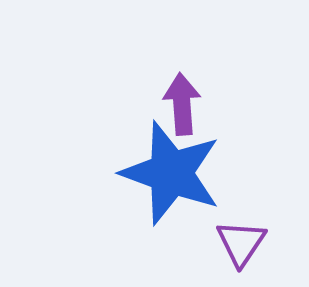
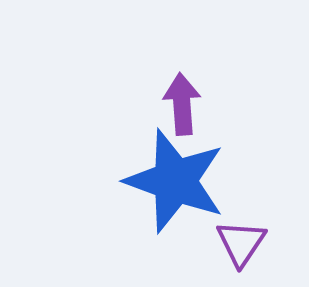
blue star: moved 4 px right, 8 px down
